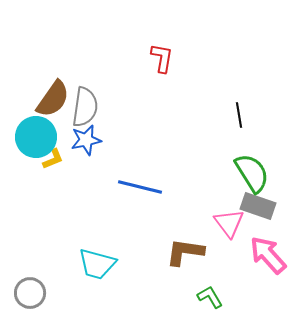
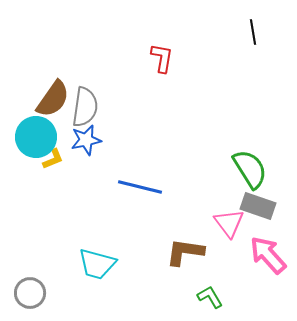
black line: moved 14 px right, 83 px up
green semicircle: moved 2 px left, 4 px up
